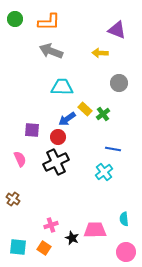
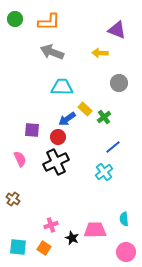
gray arrow: moved 1 px right, 1 px down
green cross: moved 1 px right, 3 px down
blue line: moved 2 px up; rotated 49 degrees counterclockwise
